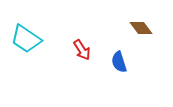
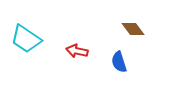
brown diamond: moved 8 px left, 1 px down
red arrow: moved 5 px left, 1 px down; rotated 135 degrees clockwise
